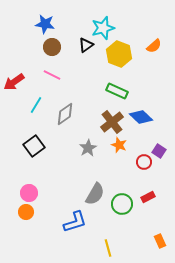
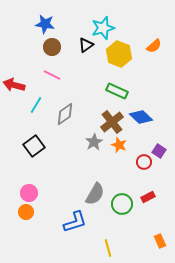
red arrow: moved 3 px down; rotated 50 degrees clockwise
gray star: moved 6 px right, 6 px up
